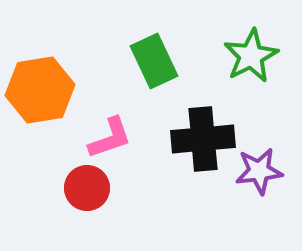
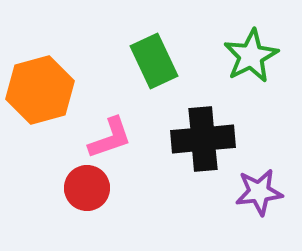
orange hexagon: rotated 6 degrees counterclockwise
purple star: moved 21 px down
